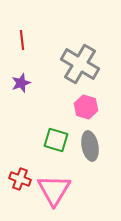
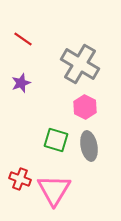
red line: moved 1 px right, 1 px up; rotated 48 degrees counterclockwise
pink hexagon: moved 1 px left; rotated 10 degrees clockwise
gray ellipse: moved 1 px left
